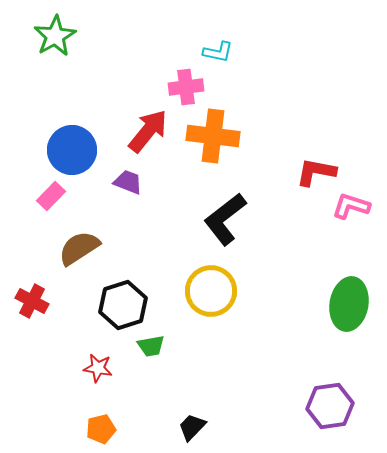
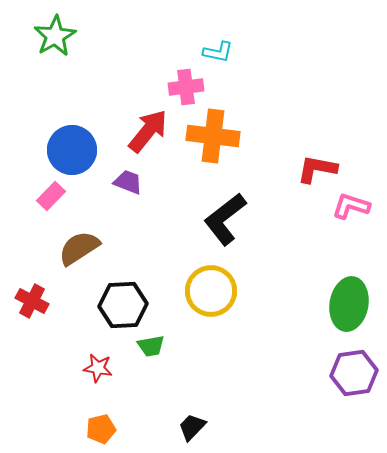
red L-shape: moved 1 px right, 3 px up
black hexagon: rotated 15 degrees clockwise
purple hexagon: moved 24 px right, 33 px up
